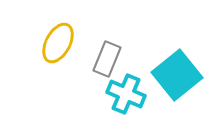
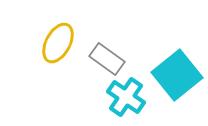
gray rectangle: rotated 76 degrees counterclockwise
cyan cross: moved 3 px down; rotated 12 degrees clockwise
